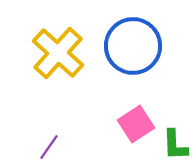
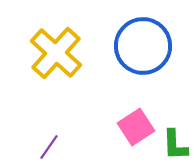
blue circle: moved 10 px right
yellow cross: moved 2 px left
pink square: moved 3 px down
